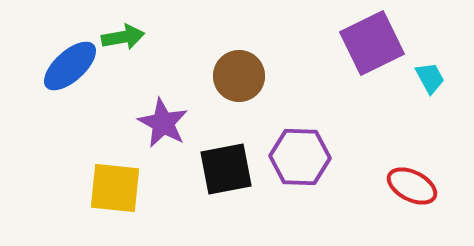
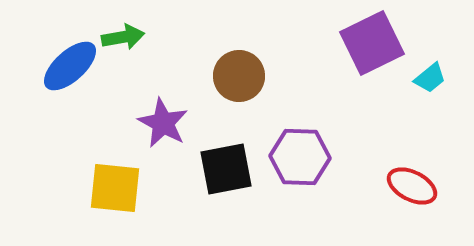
cyan trapezoid: rotated 80 degrees clockwise
